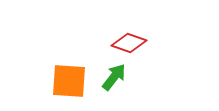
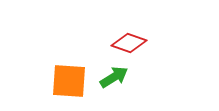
green arrow: rotated 20 degrees clockwise
